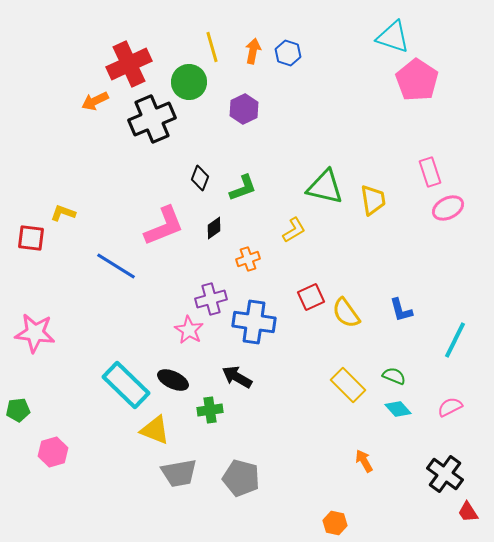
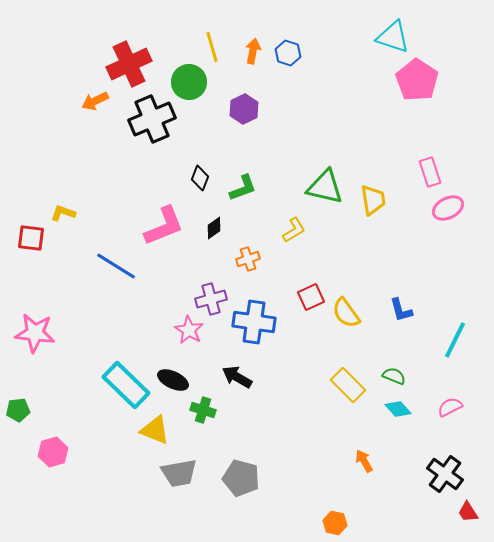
green cross at (210, 410): moved 7 px left; rotated 25 degrees clockwise
